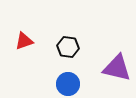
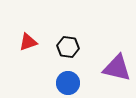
red triangle: moved 4 px right, 1 px down
blue circle: moved 1 px up
